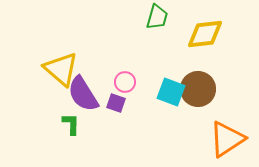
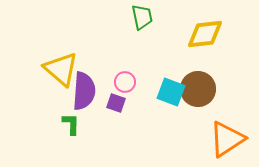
green trapezoid: moved 15 px left; rotated 28 degrees counterclockwise
purple semicircle: moved 1 px right, 3 px up; rotated 144 degrees counterclockwise
